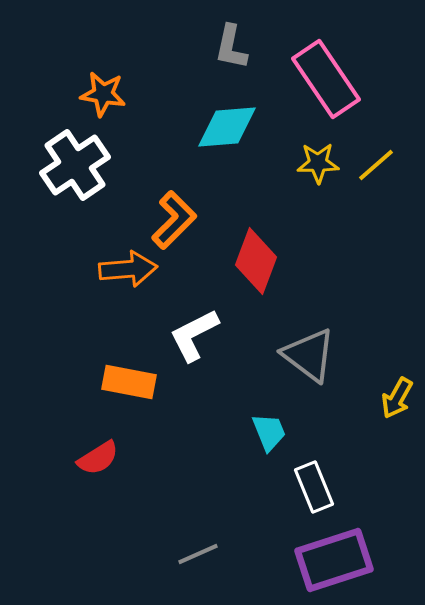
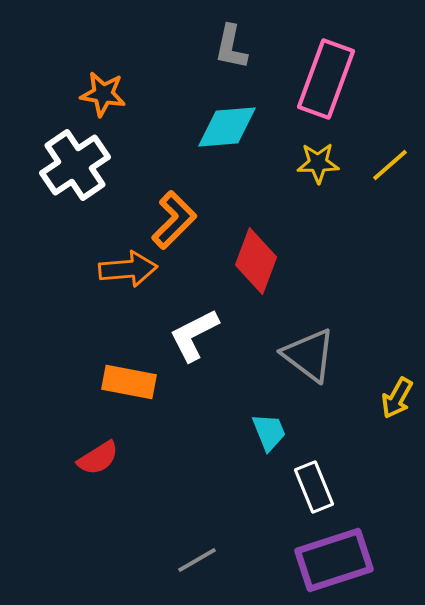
pink rectangle: rotated 54 degrees clockwise
yellow line: moved 14 px right
gray line: moved 1 px left, 6 px down; rotated 6 degrees counterclockwise
